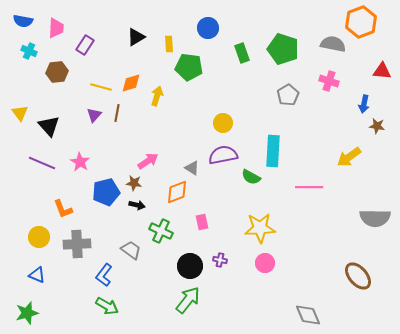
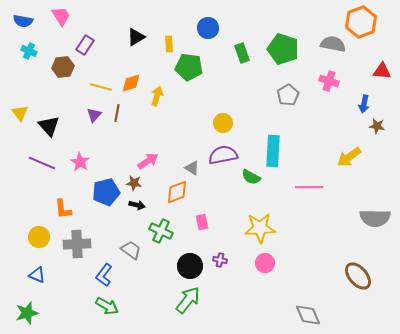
pink trapezoid at (56, 28): moved 5 px right, 12 px up; rotated 35 degrees counterclockwise
brown hexagon at (57, 72): moved 6 px right, 5 px up
orange L-shape at (63, 209): rotated 15 degrees clockwise
